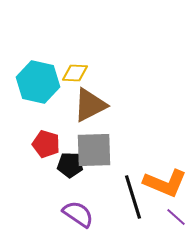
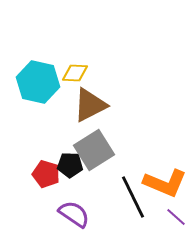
red pentagon: moved 30 px down
gray square: rotated 30 degrees counterclockwise
black line: rotated 9 degrees counterclockwise
purple semicircle: moved 4 px left
